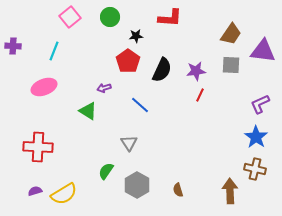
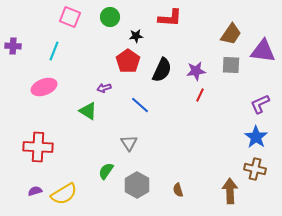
pink square: rotated 30 degrees counterclockwise
